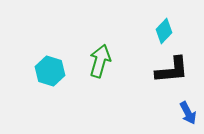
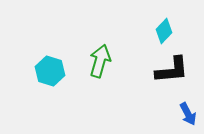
blue arrow: moved 1 px down
